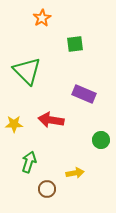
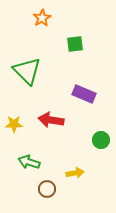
green arrow: rotated 90 degrees counterclockwise
